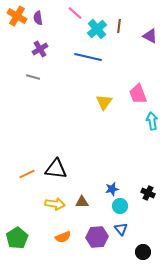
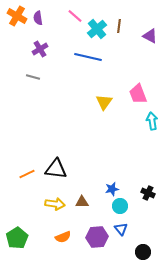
pink line: moved 3 px down
